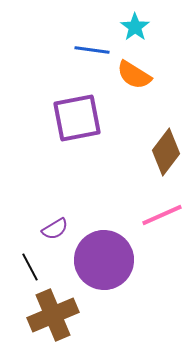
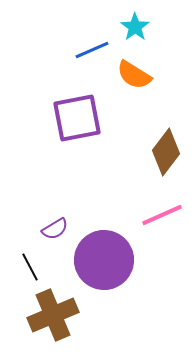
blue line: rotated 32 degrees counterclockwise
